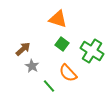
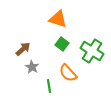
gray star: moved 1 px down
green line: rotated 32 degrees clockwise
